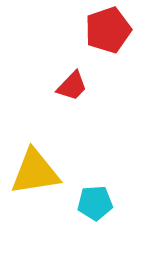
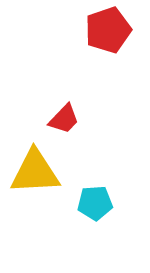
red trapezoid: moved 8 px left, 33 px down
yellow triangle: rotated 6 degrees clockwise
